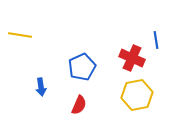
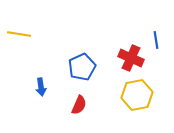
yellow line: moved 1 px left, 1 px up
red cross: moved 1 px left
